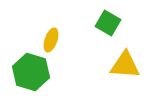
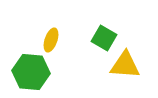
green square: moved 4 px left, 15 px down
green hexagon: rotated 12 degrees counterclockwise
